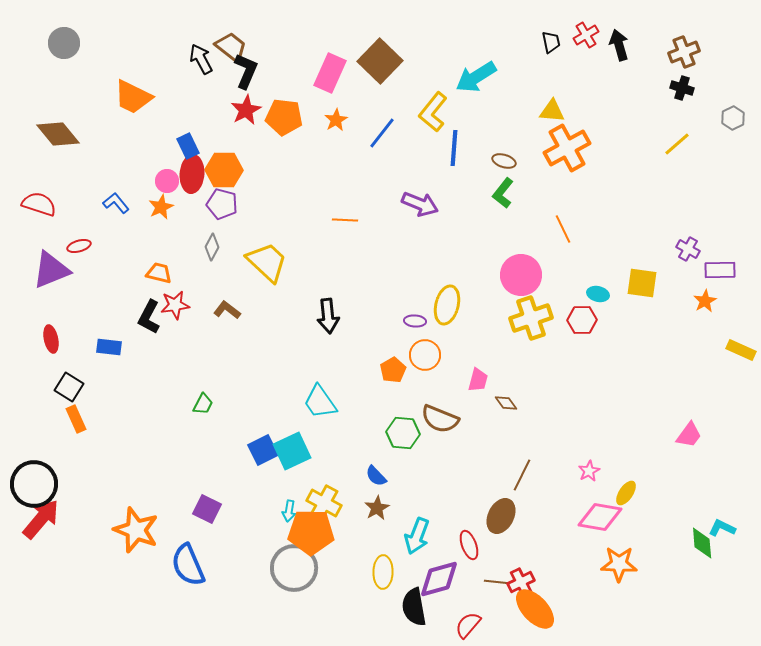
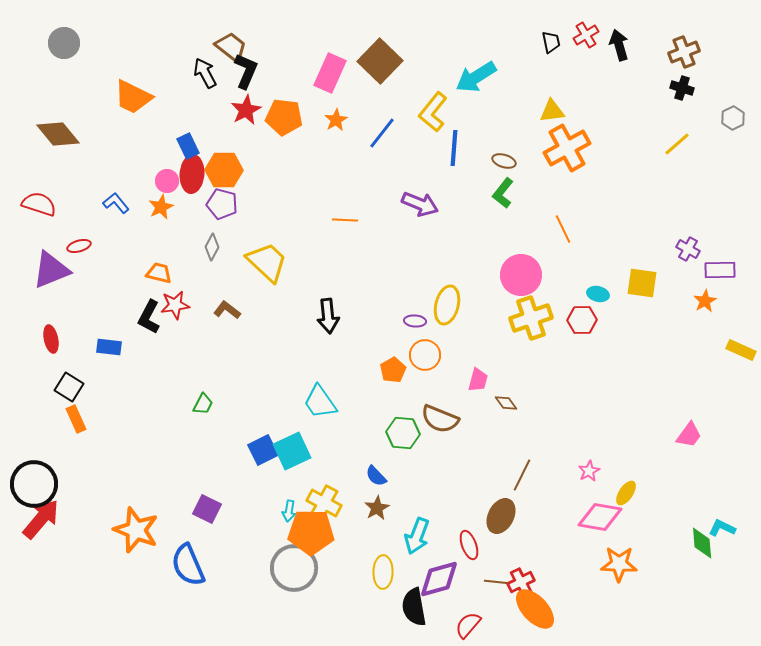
black arrow at (201, 59): moved 4 px right, 14 px down
yellow triangle at (552, 111): rotated 12 degrees counterclockwise
